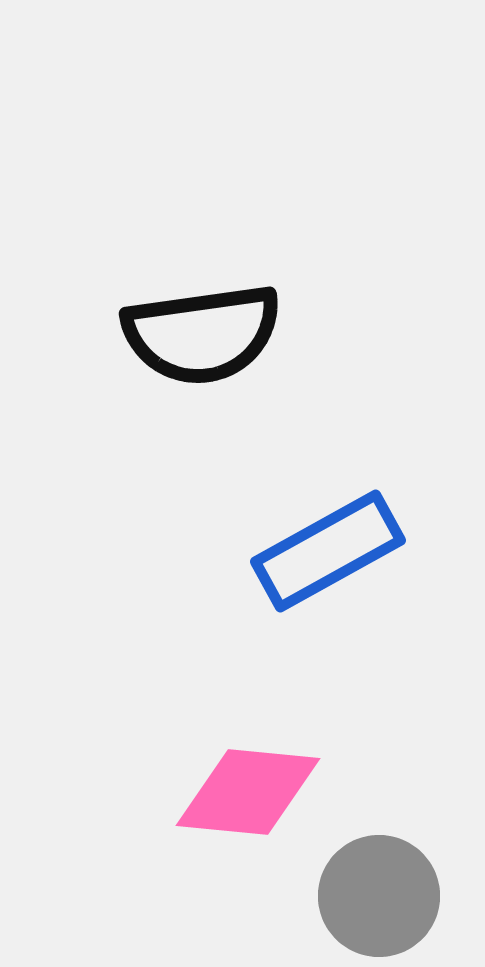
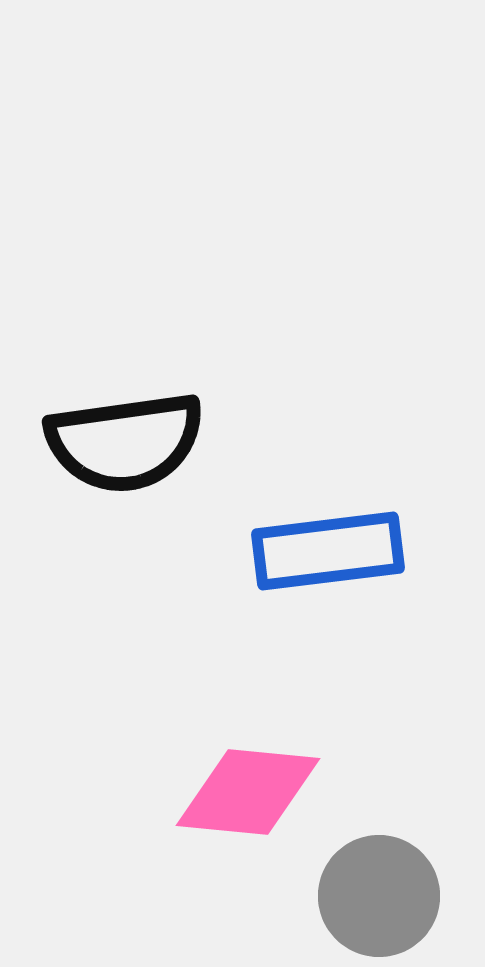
black semicircle: moved 77 px left, 108 px down
blue rectangle: rotated 22 degrees clockwise
